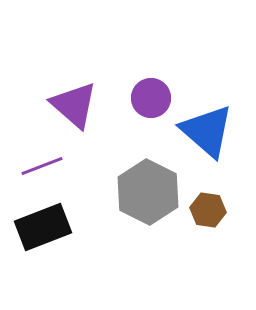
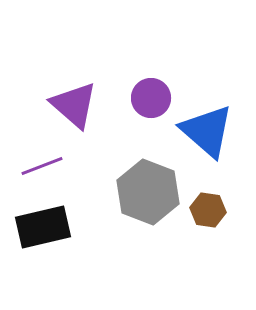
gray hexagon: rotated 6 degrees counterclockwise
black rectangle: rotated 8 degrees clockwise
